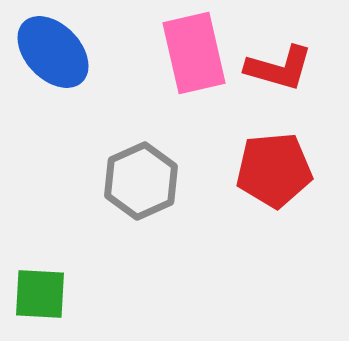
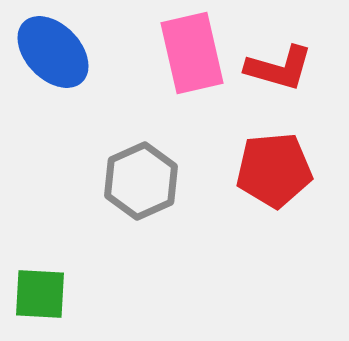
pink rectangle: moved 2 px left
